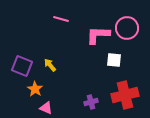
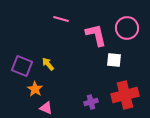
pink L-shape: moved 2 px left; rotated 75 degrees clockwise
yellow arrow: moved 2 px left, 1 px up
